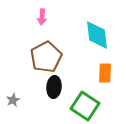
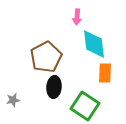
pink arrow: moved 35 px right
cyan diamond: moved 3 px left, 9 px down
gray star: rotated 16 degrees clockwise
